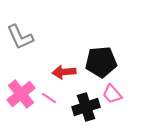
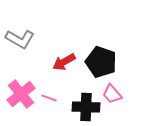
gray L-shape: moved 2 px down; rotated 36 degrees counterclockwise
black pentagon: rotated 24 degrees clockwise
red arrow: moved 10 px up; rotated 25 degrees counterclockwise
pink line: rotated 14 degrees counterclockwise
black cross: rotated 20 degrees clockwise
